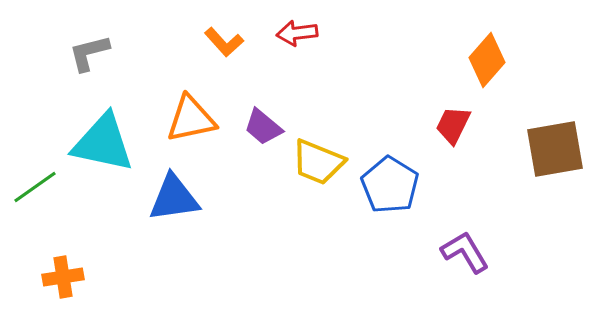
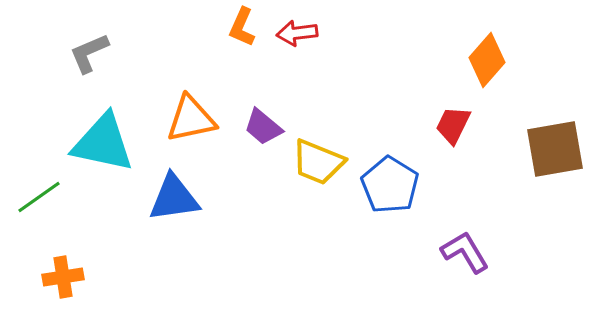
orange L-shape: moved 18 px right, 15 px up; rotated 66 degrees clockwise
gray L-shape: rotated 9 degrees counterclockwise
green line: moved 4 px right, 10 px down
